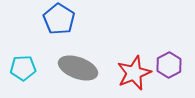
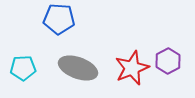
blue pentagon: rotated 28 degrees counterclockwise
purple hexagon: moved 1 px left, 4 px up
red star: moved 2 px left, 5 px up
